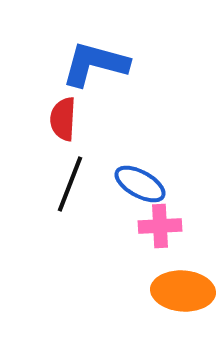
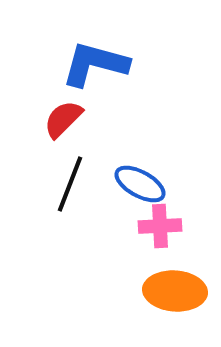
red semicircle: rotated 42 degrees clockwise
orange ellipse: moved 8 px left
